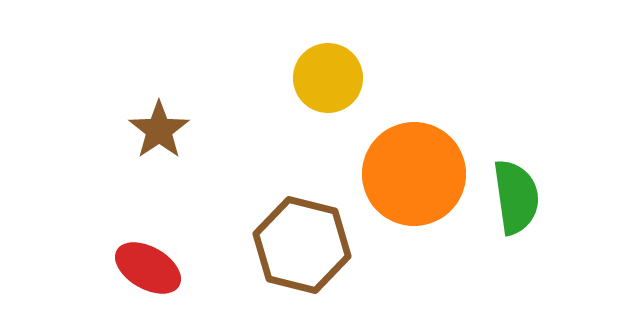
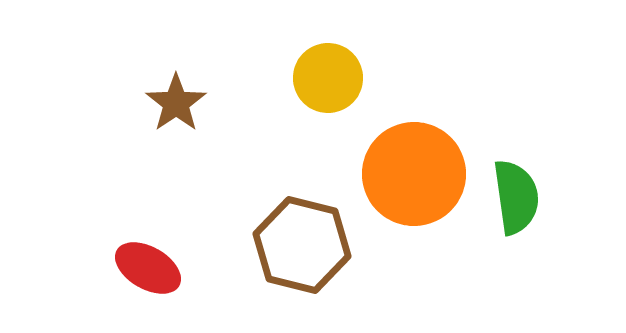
brown star: moved 17 px right, 27 px up
